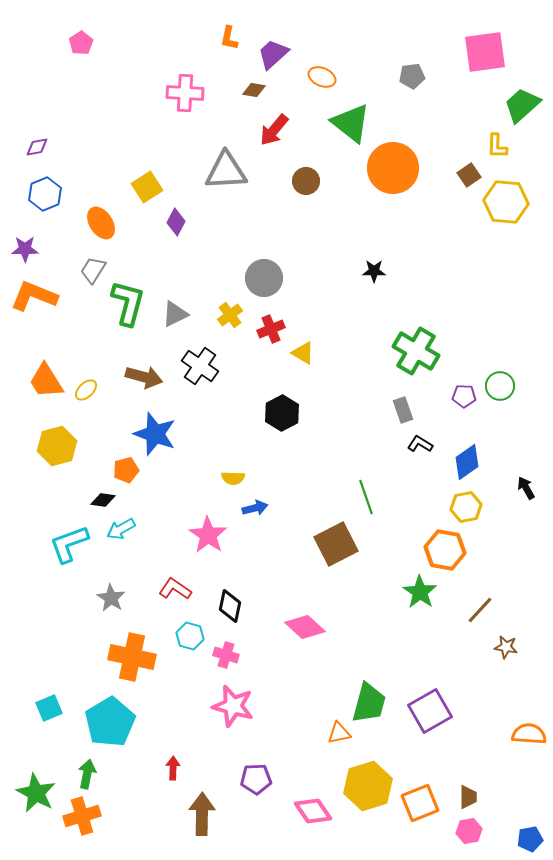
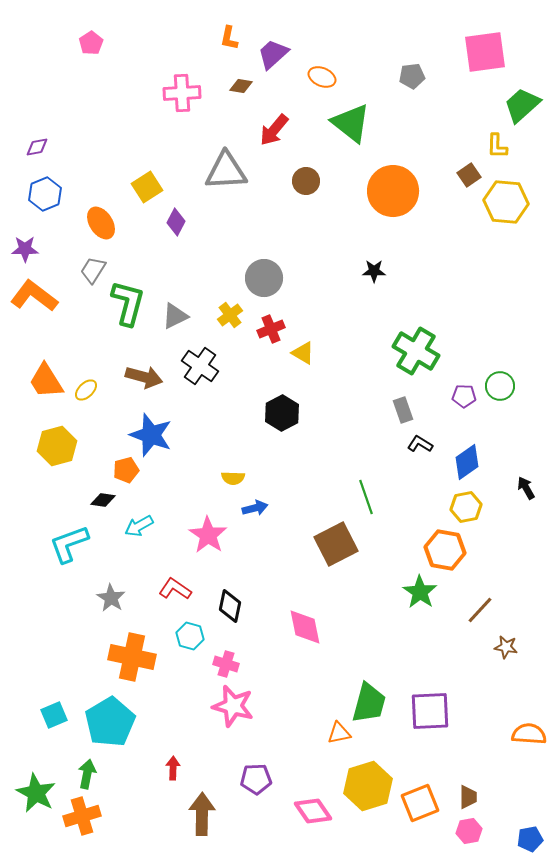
pink pentagon at (81, 43): moved 10 px right
brown diamond at (254, 90): moved 13 px left, 4 px up
pink cross at (185, 93): moved 3 px left; rotated 6 degrees counterclockwise
orange circle at (393, 168): moved 23 px down
orange L-shape at (34, 296): rotated 15 degrees clockwise
gray triangle at (175, 314): moved 2 px down
blue star at (155, 434): moved 4 px left, 1 px down
cyan arrow at (121, 529): moved 18 px right, 3 px up
pink diamond at (305, 627): rotated 36 degrees clockwise
pink cross at (226, 655): moved 9 px down
cyan square at (49, 708): moved 5 px right, 7 px down
purple square at (430, 711): rotated 27 degrees clockwise
